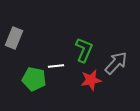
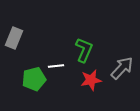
gray arrow: moved 6 px right, 5 px down
green pentagon: rotated 25 degrees counterclockwise
